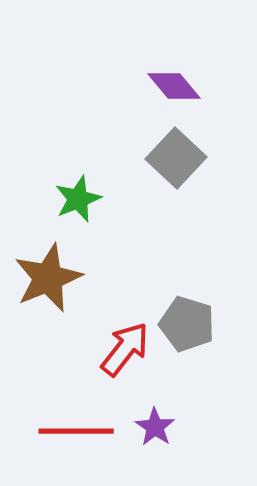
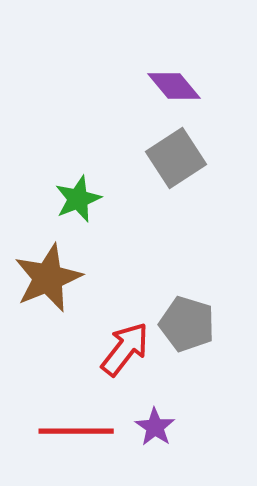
gray square: rotated 14 degrees clockwise
